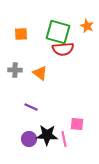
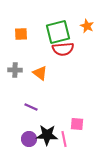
green square: rotated 30 degrees counterclockwise
